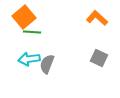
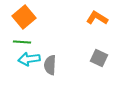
orange L-shape: rotated 10 degrees counterclockwise
green line: moved 10 px left, 10 px down
gray semicircle: moved 3 px right, 1 px down; rotated 18 degrees counterclockwise
